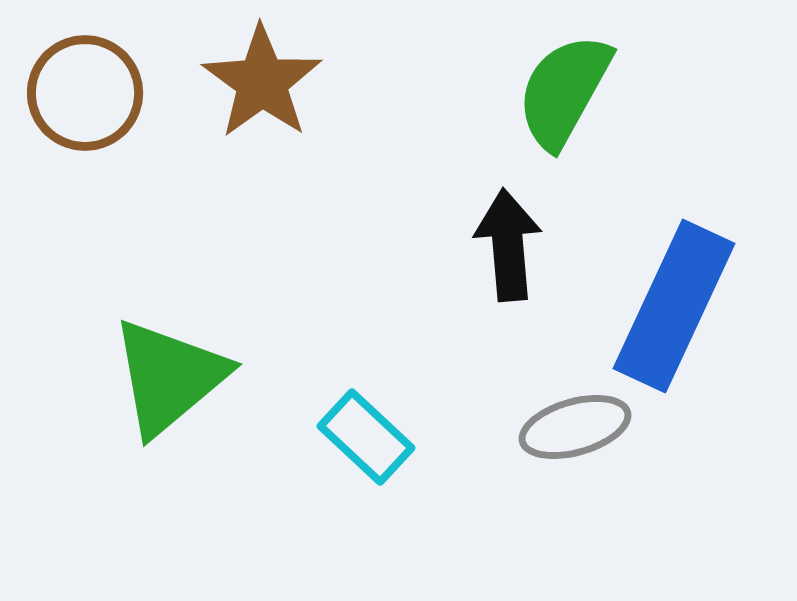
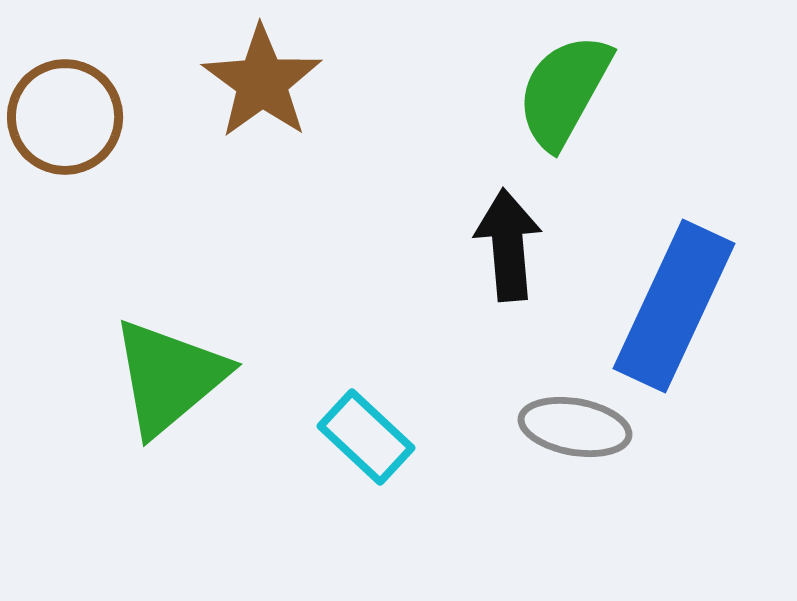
brown circle: moved 20 px left, 24 px down
gray ellipse: rotated 26 degrees clockwise
